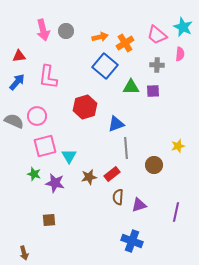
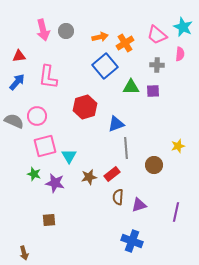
blue square: rotated 10 degrees clockwise
